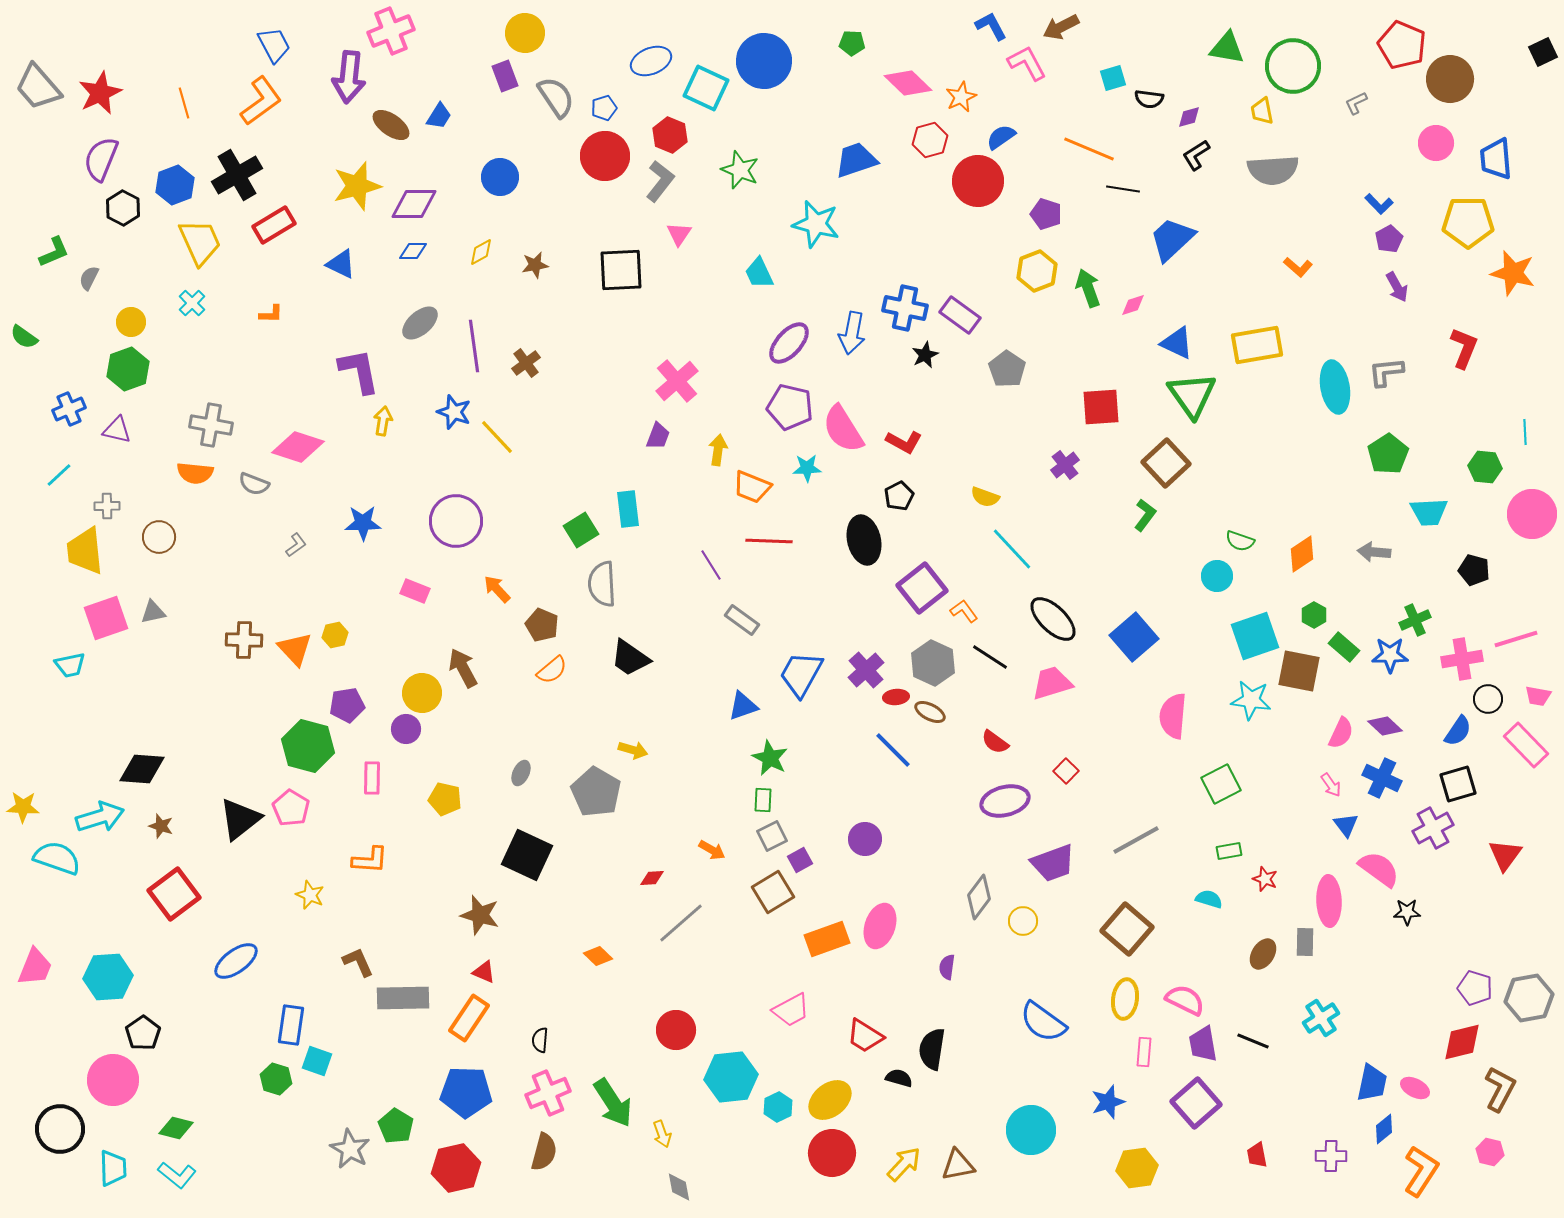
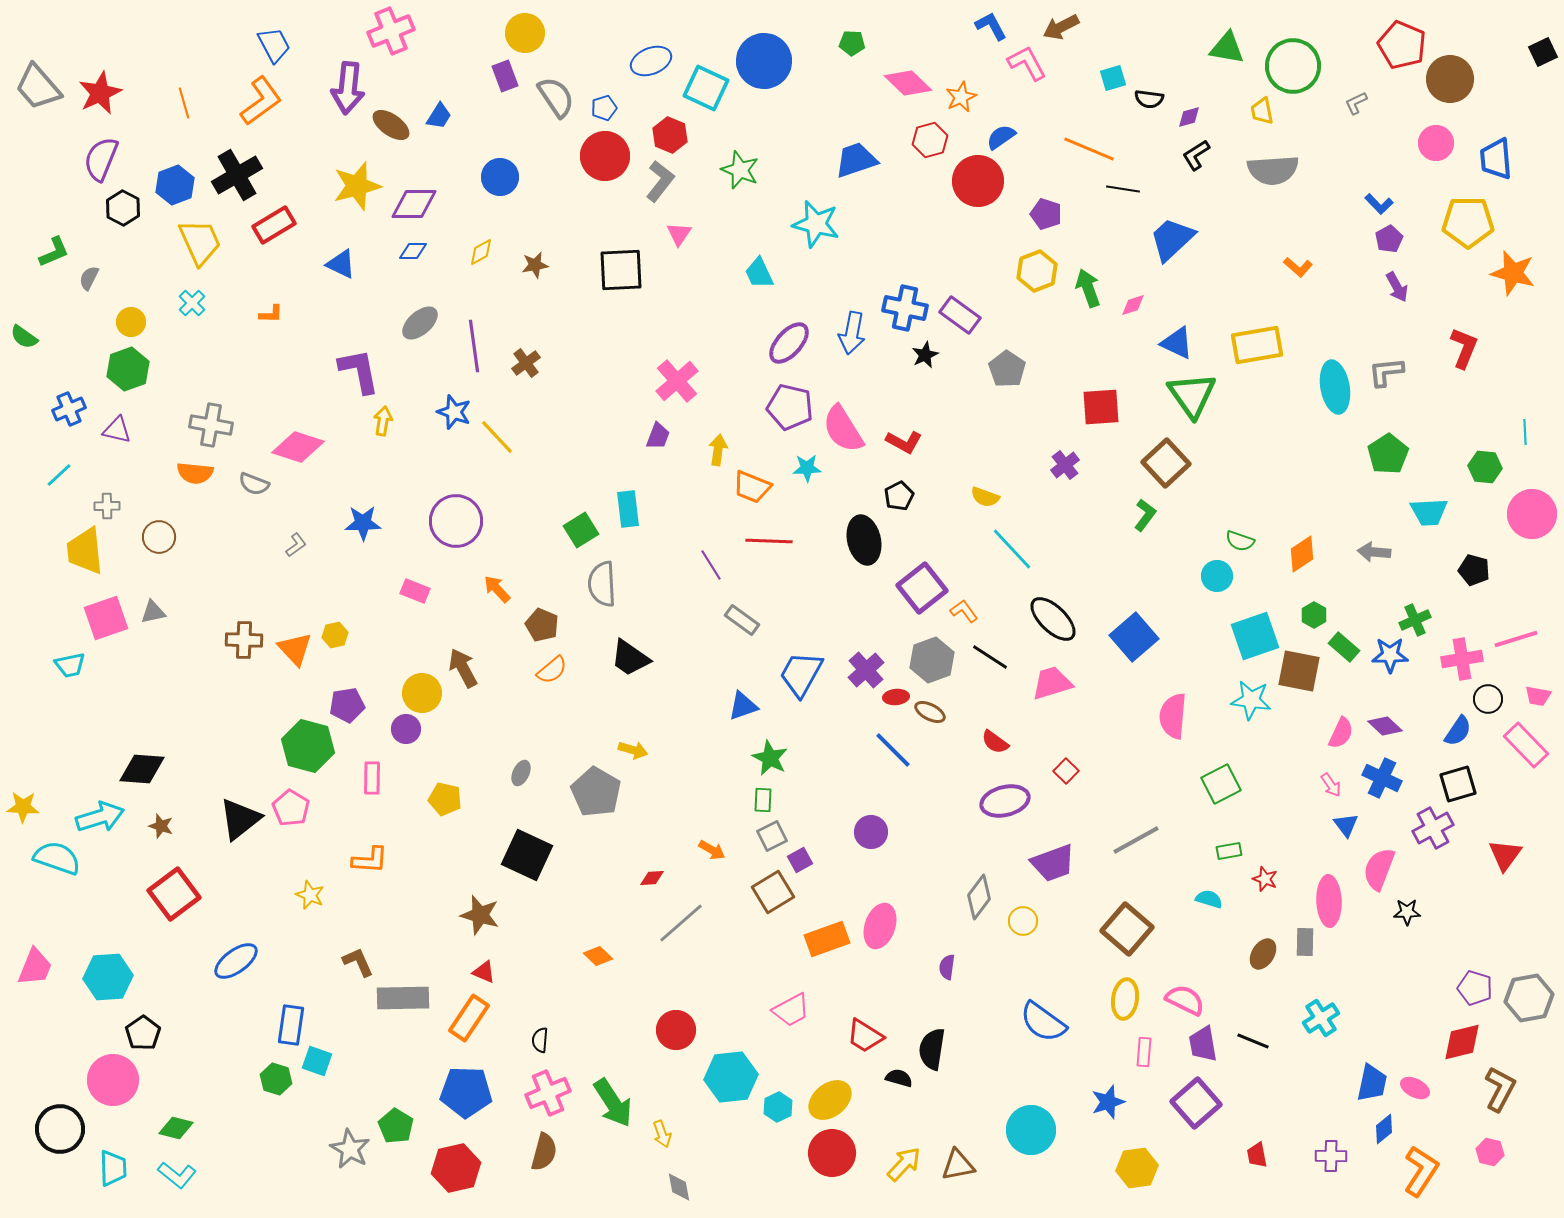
purple arrow at (349, 77): moved 1 px left, 11 px down
gray hexagon at (933, 663): moved 1 px left, 3 px up; rotated 15 degrees clockwise
purple circle at (865, 839): moved 6 px right, 7 px up
pink semicircle at (1379, 869): rotated 105 degrees counterclockwise
